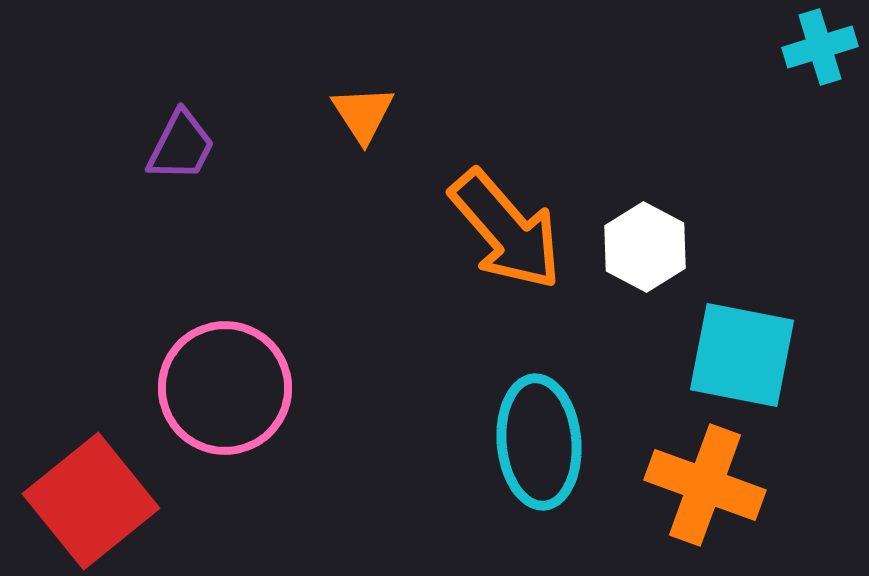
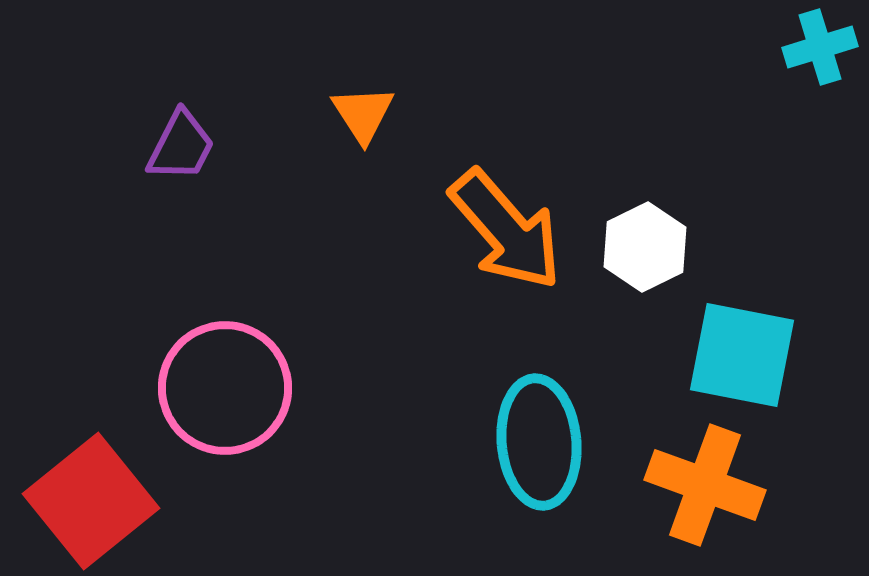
white hexagon: rotated 6 degrees clockwise
